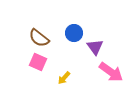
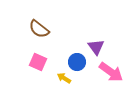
blue circle: moved 3 px right, 29 px down
brown semicircle: moved 9 px up
purple triangle: moved 1 px right
yellow arrow: rotated 80 degrees clockwise
